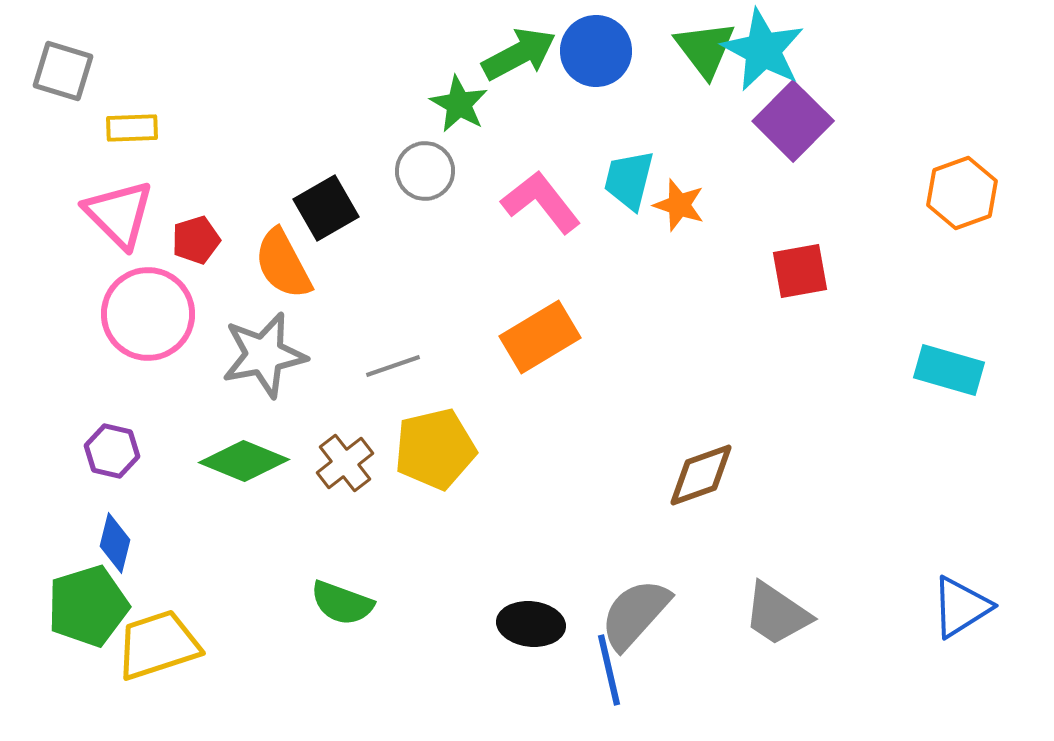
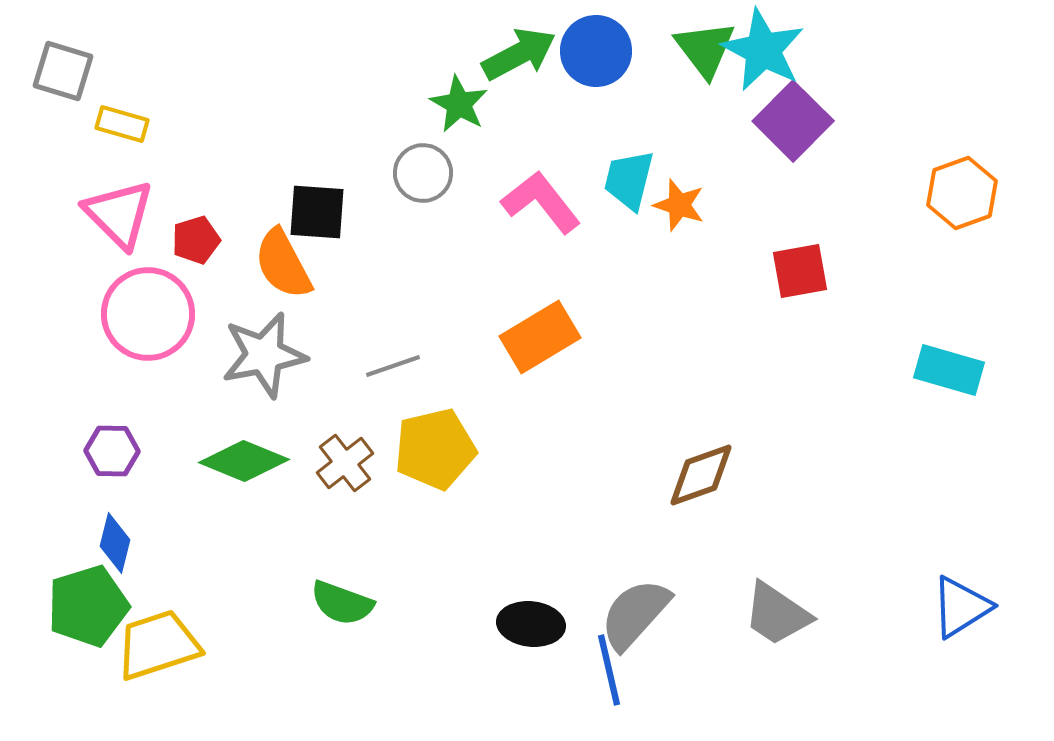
yellow rectangle: moved 10 px left, 4 px up; rotated 18 degrees clockwise
gray circle: moved 2 px left, 2 px down
black square: moved 9 px left, 4 px down; rotated 34 degrees clockwise
purple hexagon: rotated 12 degrees counterclockwise
